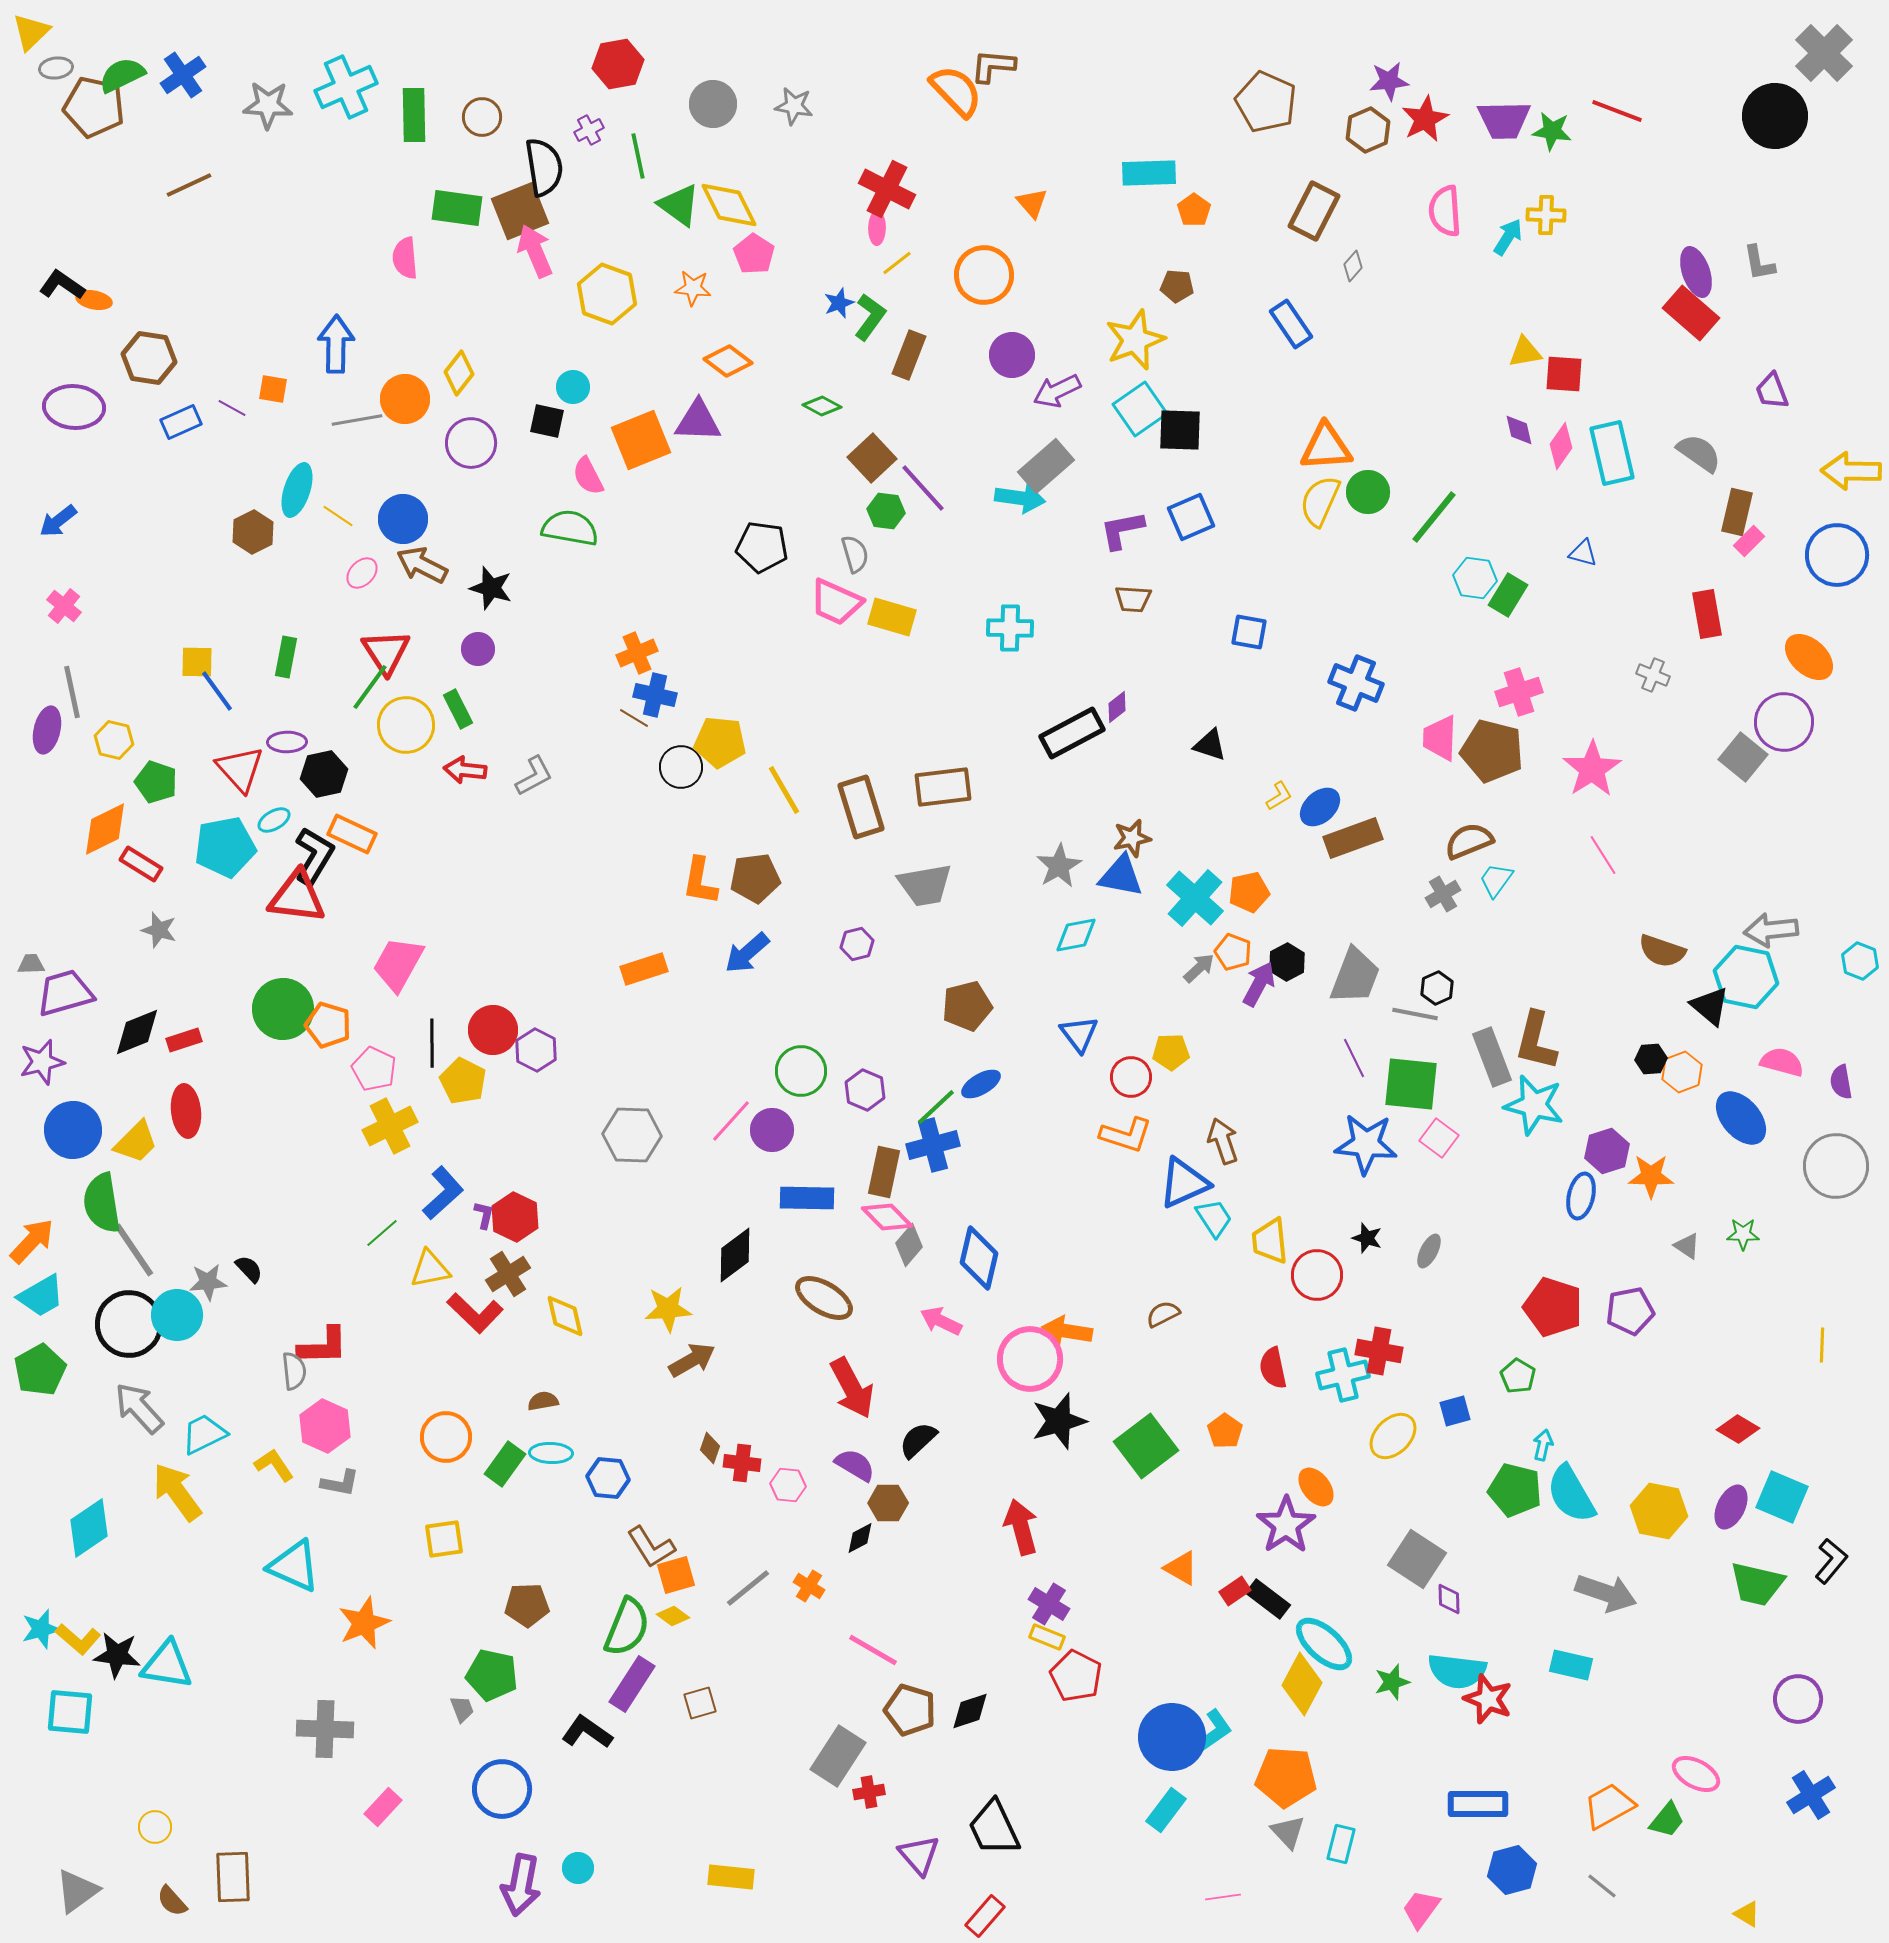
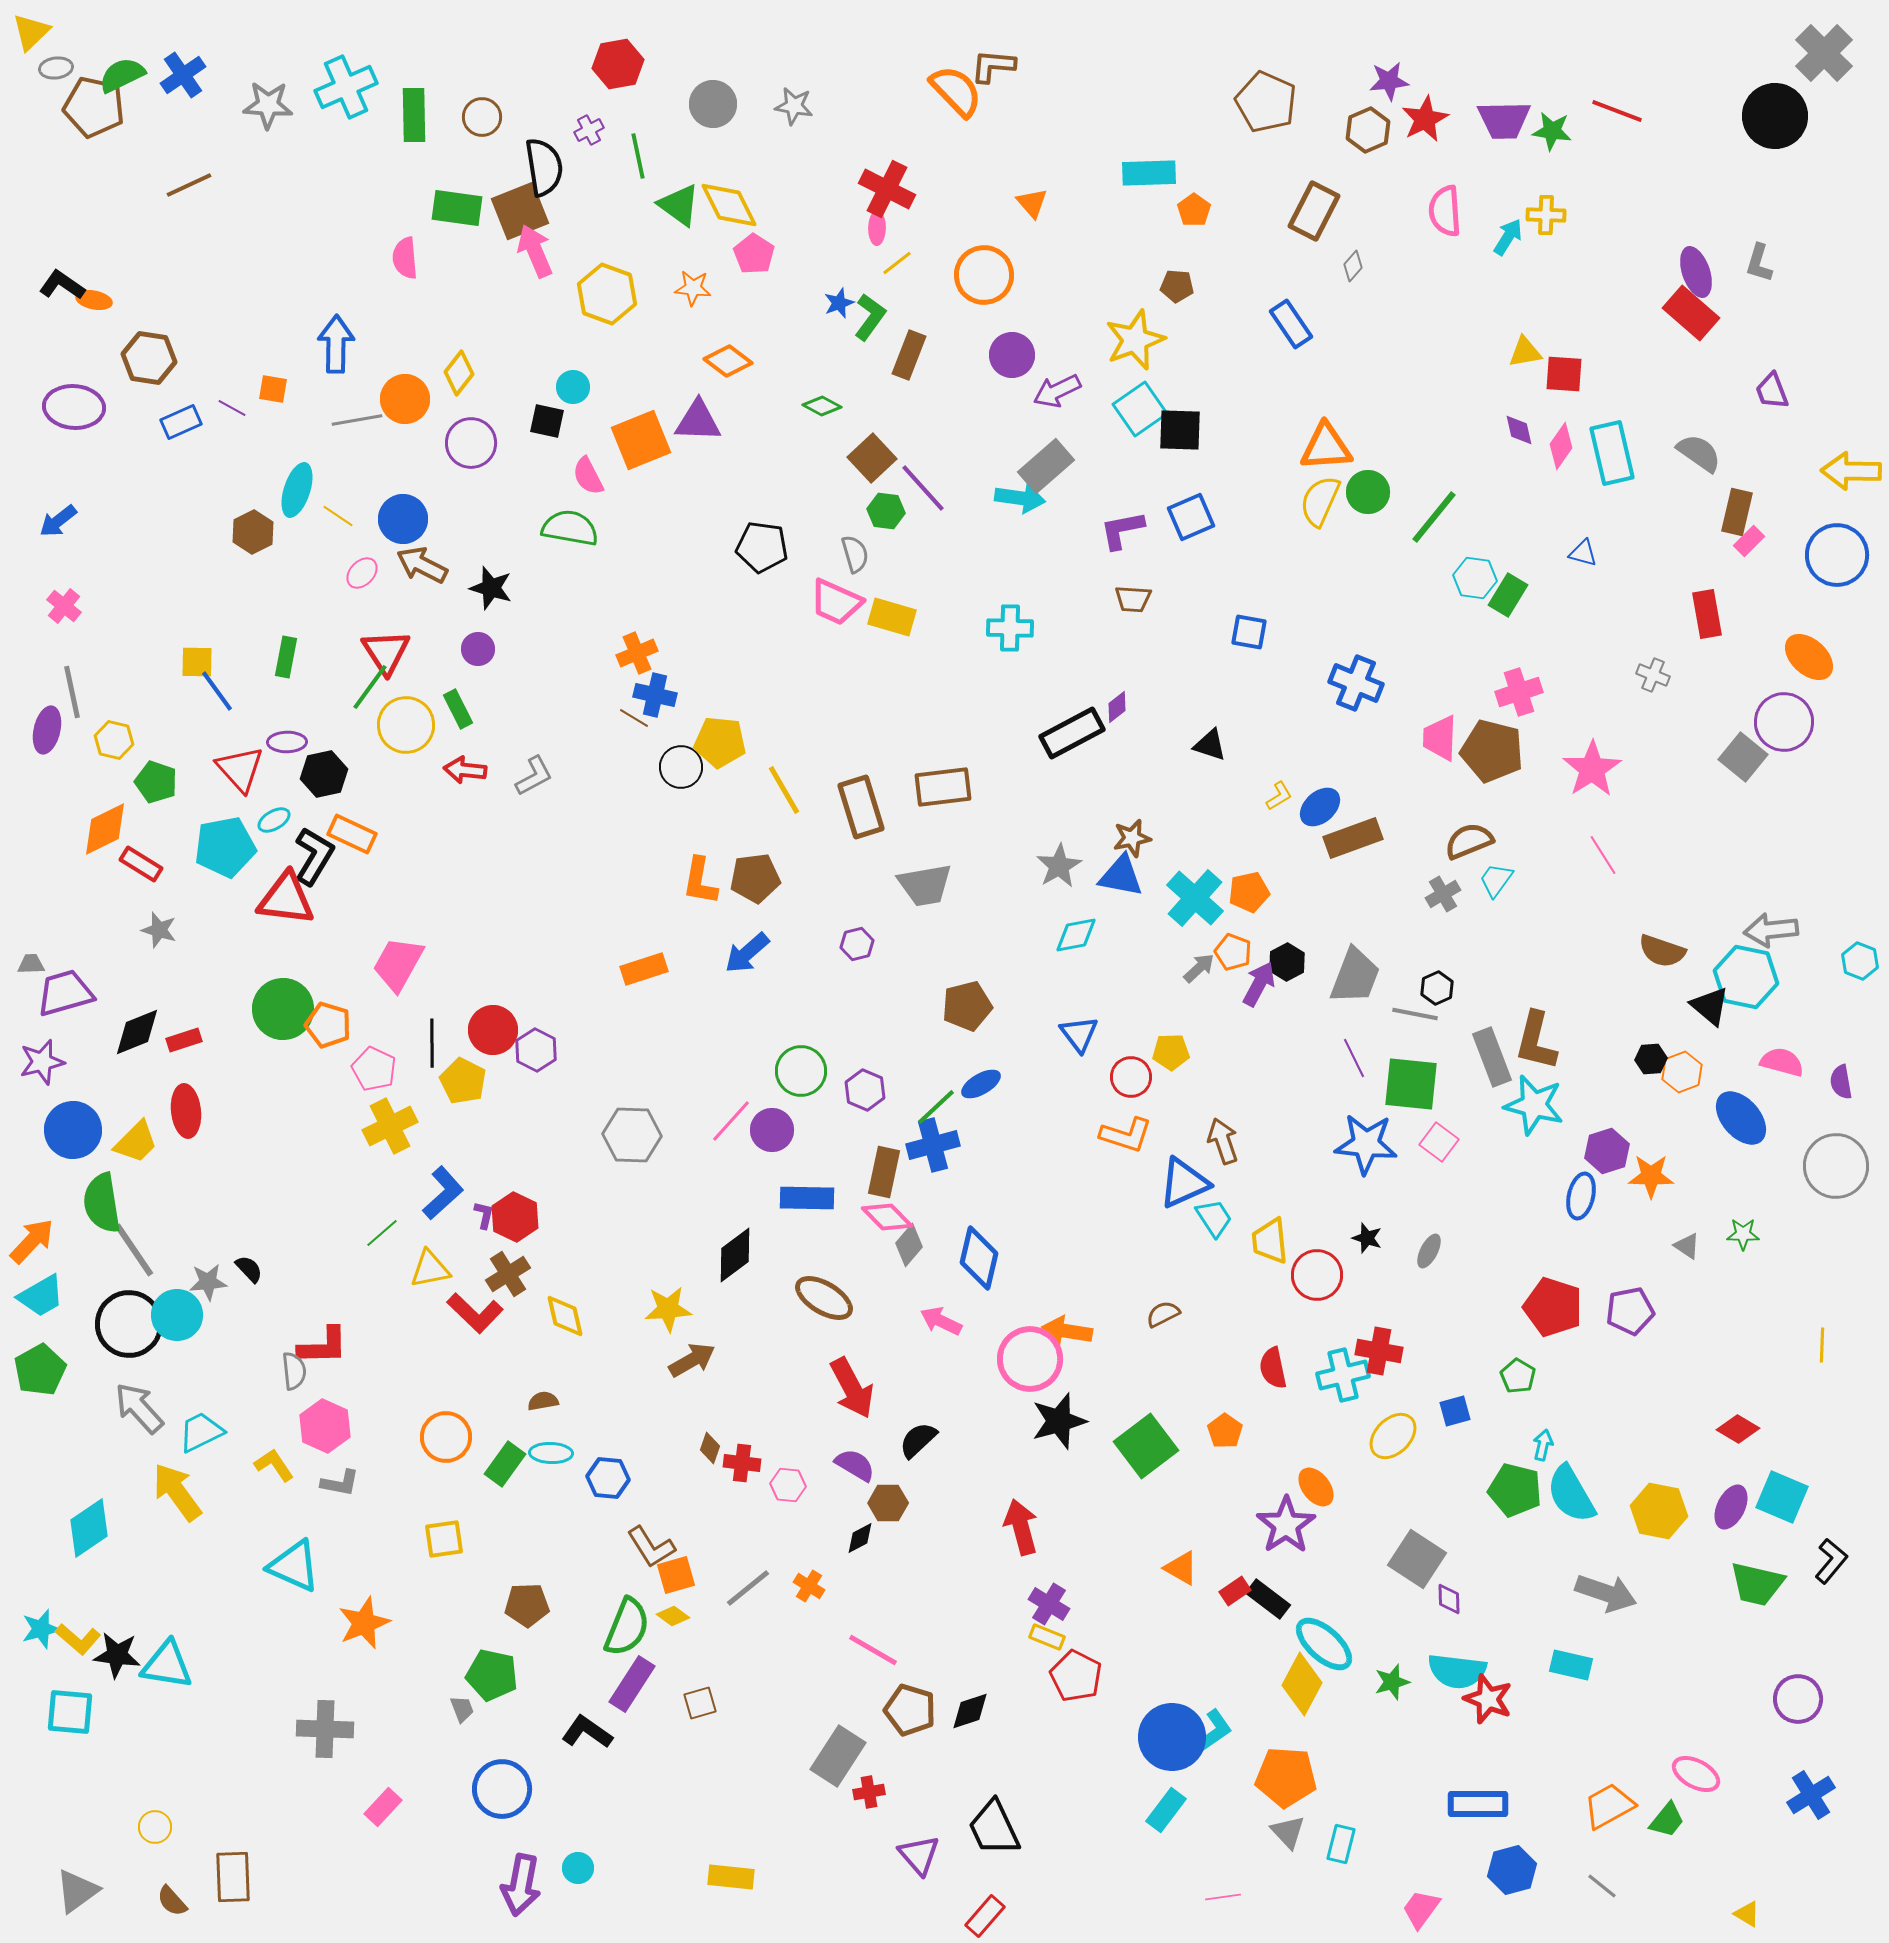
gray L-shape at (1759, 263): rotated 27 degrees clockwise
red triangle at (297, 897): moved 11 px left, 2 px down
pink square at (1439, 1138): moved 4 px down
cyan trapezoid at (204, 1434): moved 3 px left, 2 px up
